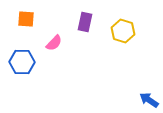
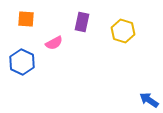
purple rectangle: moved 3 px left
pink semicircle: rotated 18 degrees clockwise
blue hexagon: rotated 25 degrees clockwise
